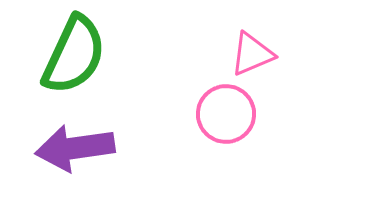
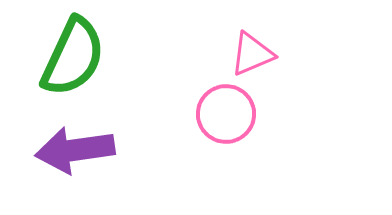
green semicircle: moved 1 px left, 2 px down
purple arrow: moved 2 px down
